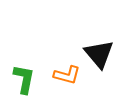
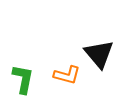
green L-shape: moved 1 px left
